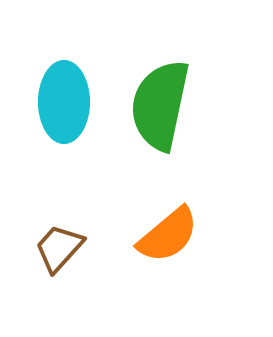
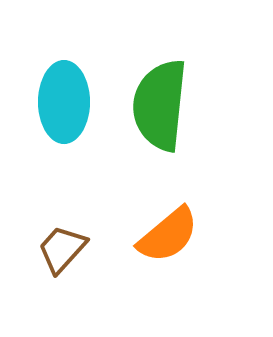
green semicircle: rotated 6 degrees counterclockwise
brown trapezoid: moved 3 px right, 1 px down
